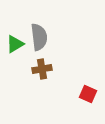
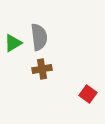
green triangle: moved 2 px left, 1 px up
red square: rotated 12 degrees clockwise
